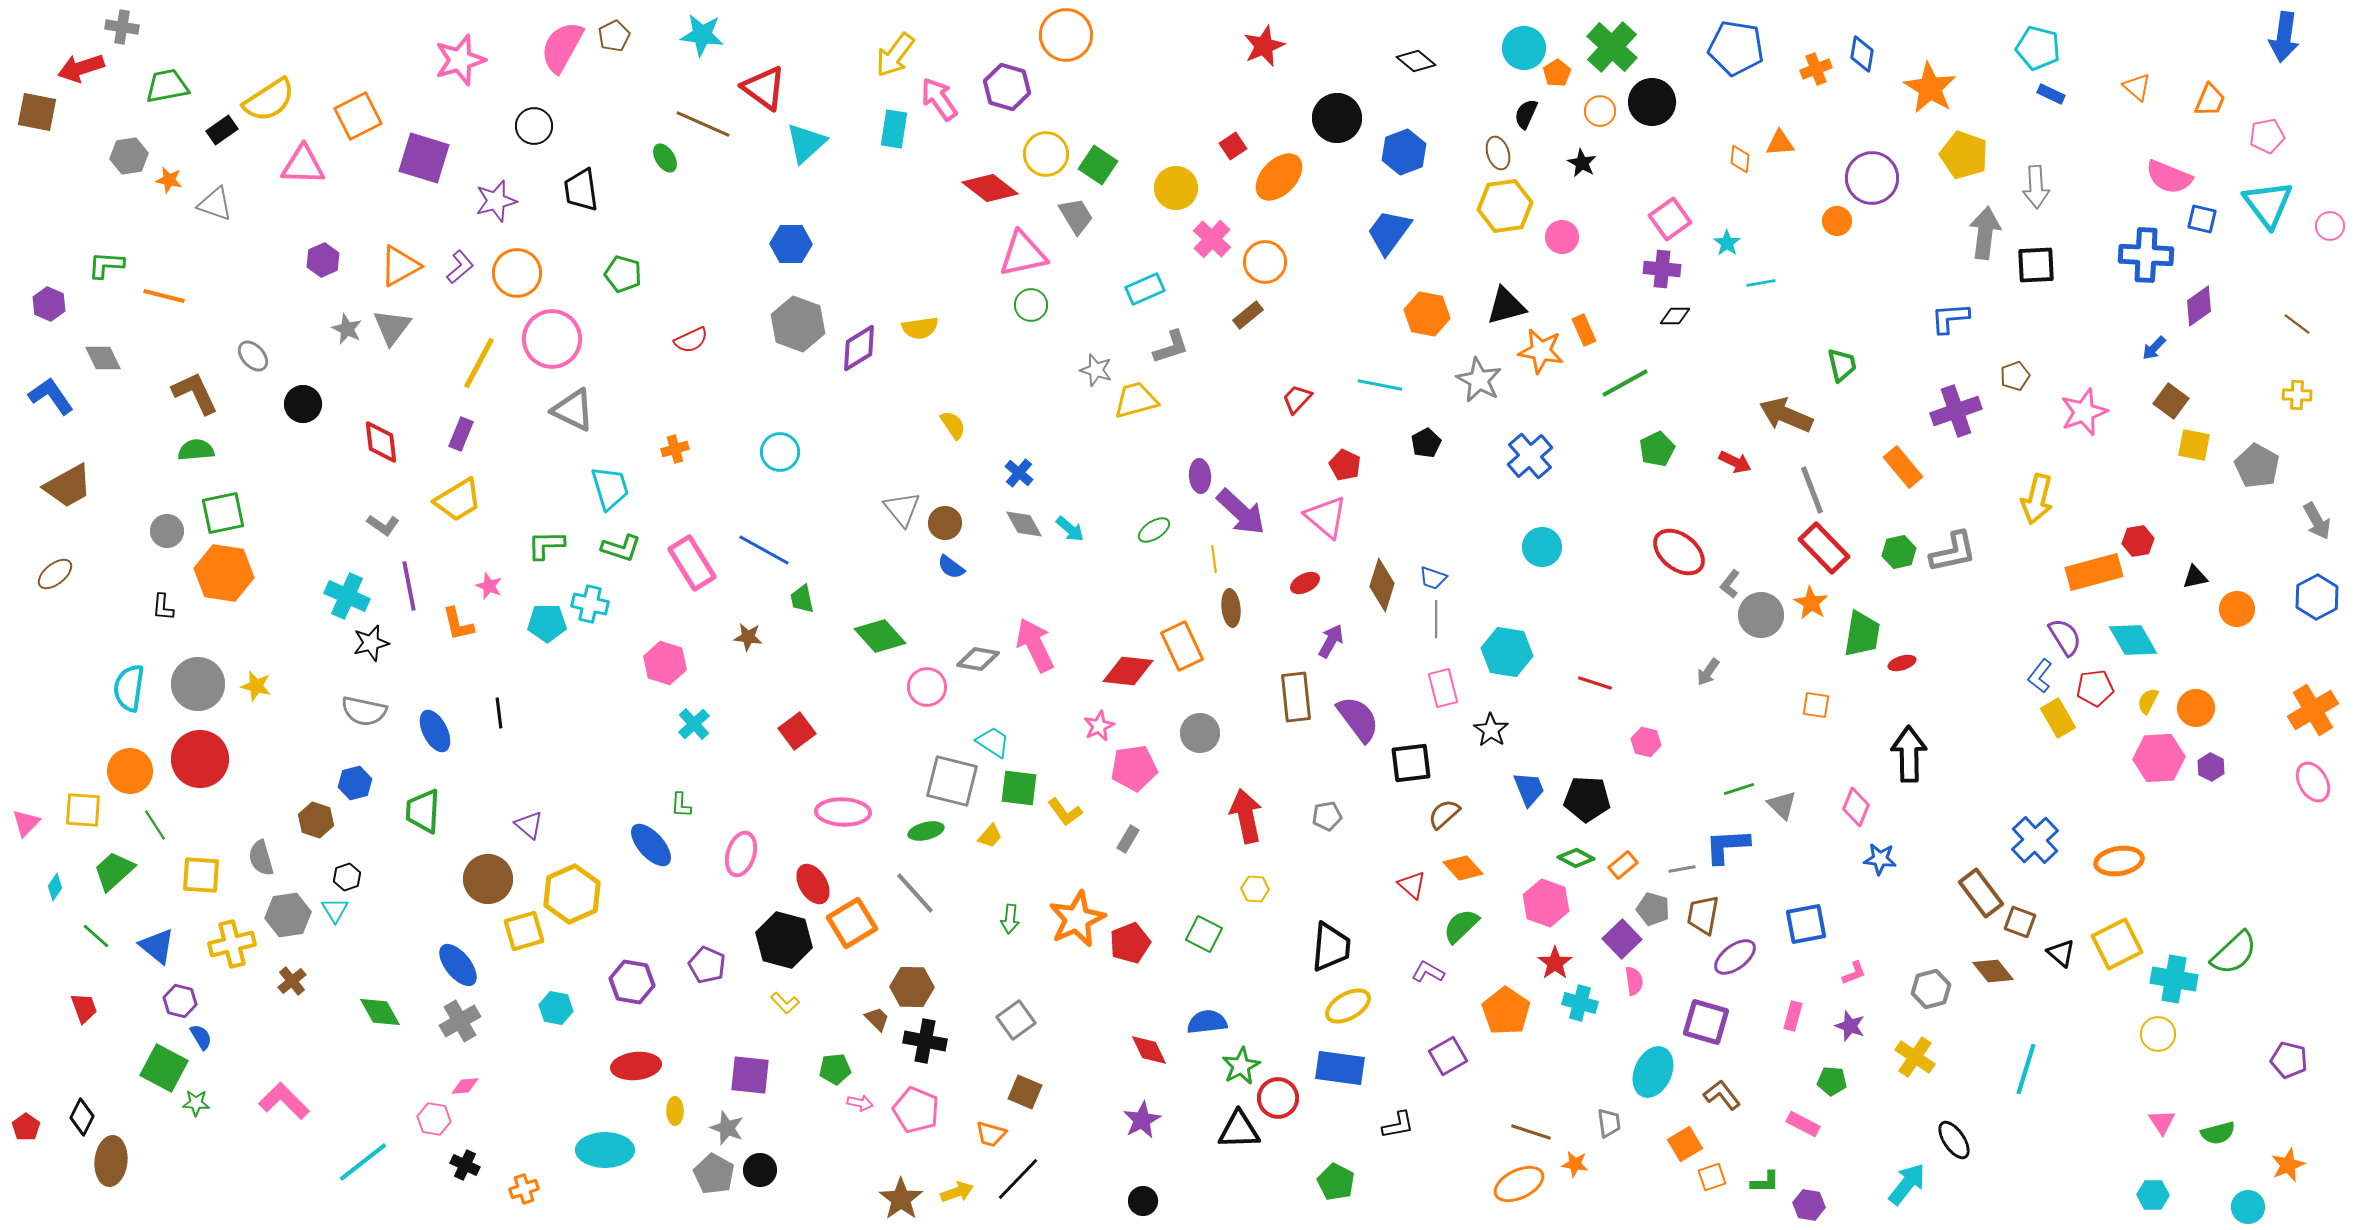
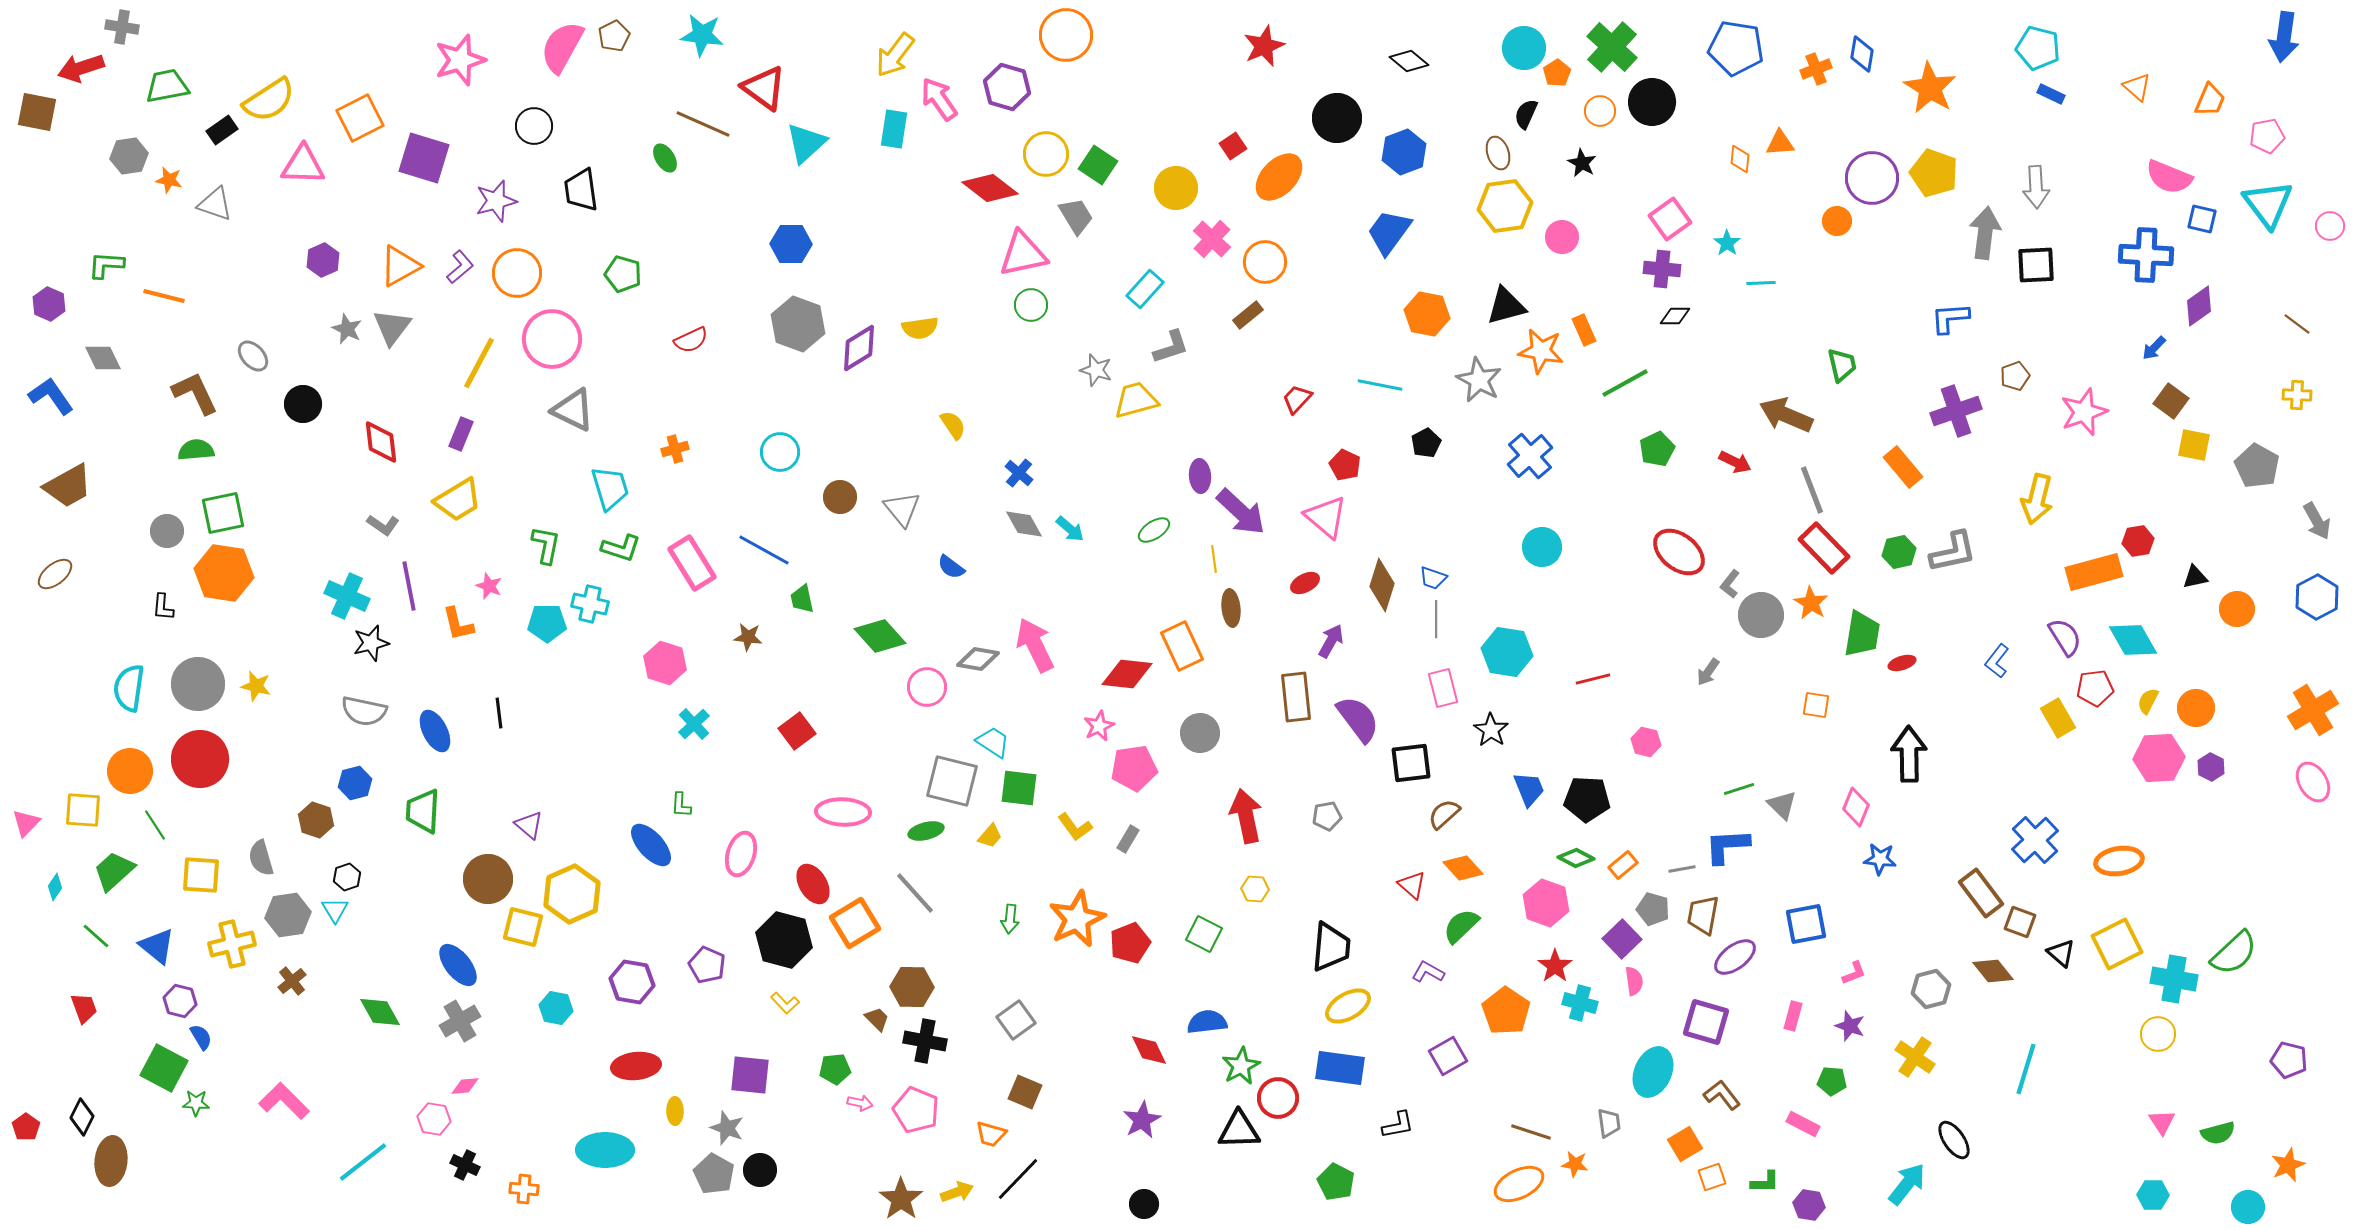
black diamond at (1416, 61): moved 7 px left
orange square at (358, 116): moved 2 px right, 2 px down
yellow pentagon at (1964, 155): moved 30 px left, 18 px down
cyan line at (1761, 283): rotated 8 degrees clockwise
cyan rectangle at (1145, 289): rotated 24 degrees counterclockwise
brown circle at (945, 523): moved 105 px left, 26 px up
green L-shape at (546, 545): rotated 102 degrees clockwise
red diamond at (1128, 671): moved 1 px left, 3 px down
blue L-shape at (2040, 676): moved 43 px left, 15 px up
red line at (1595, 683): moved 2 px left, 4 px up; rotated 32 degrees counterclockwise
yellow L-shape at (1065, 812): moved 10 px right, 15 px down
orange square at (852, 923): moved 3 px right
yellow square at (524, 931): moved 1 px left, 4 px up; rotated 30 degrees clockwise
red star at (1555, 963): moved 3 px down
orange cross at (524, 1189): rotated 24 degrees clockwise
black circle at (1143, 1201): moved 1 px right, 3 px down
